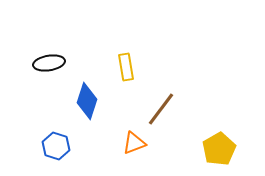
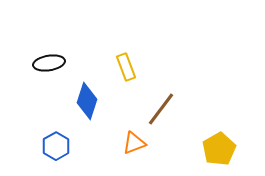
yellow rectangle: rotated 12 degrees counterclockwise
blue hexagon: rotated 12 degrees clockwise
